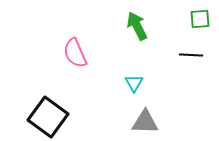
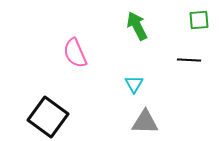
green square: moved 1 px left, 1 px down
black line: moved 2 px left, 5 px down
cyan triangle: moved 1 px down
